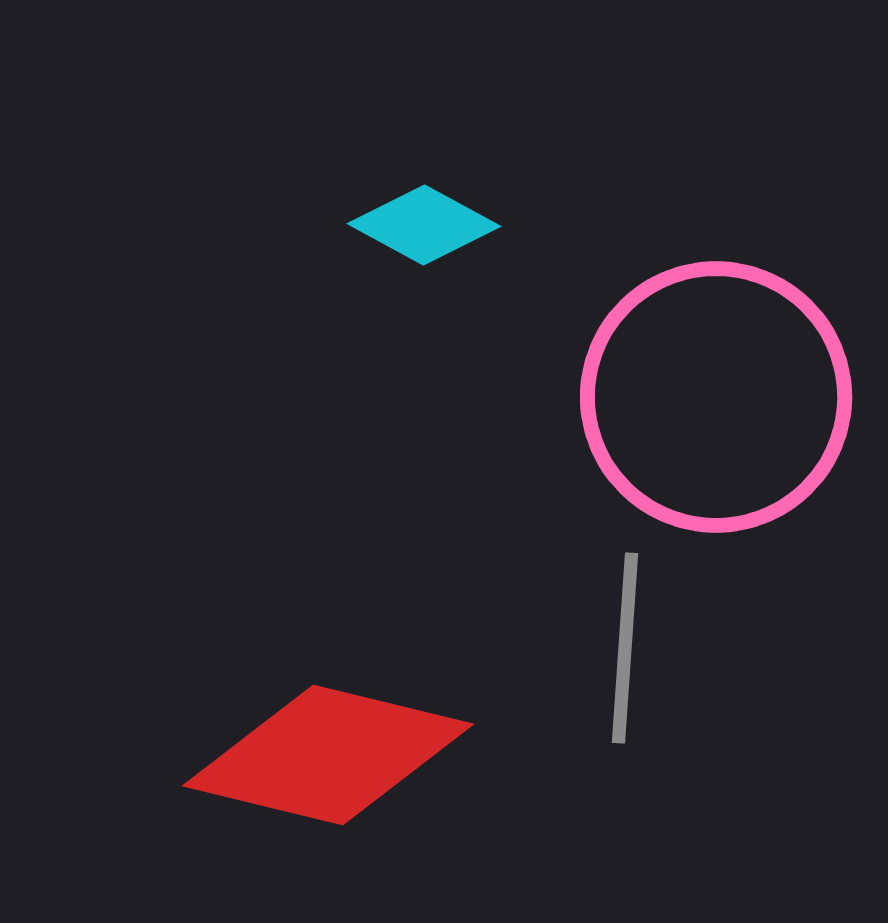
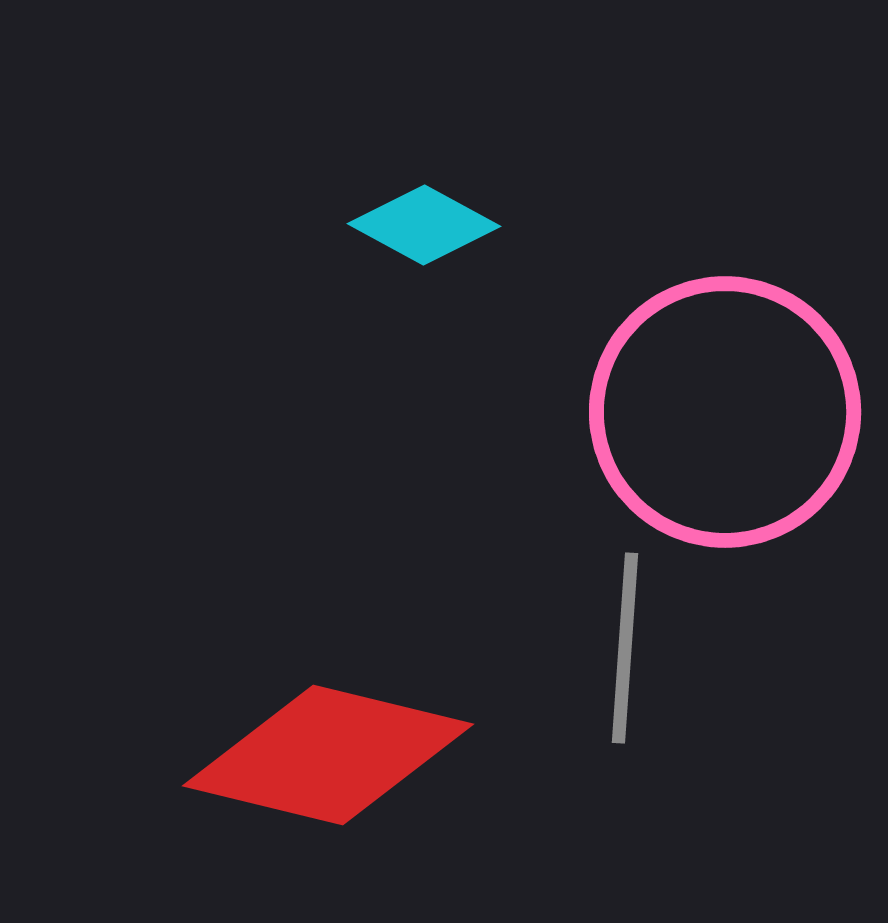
pink circle: moved 9 px right, 15 px down
